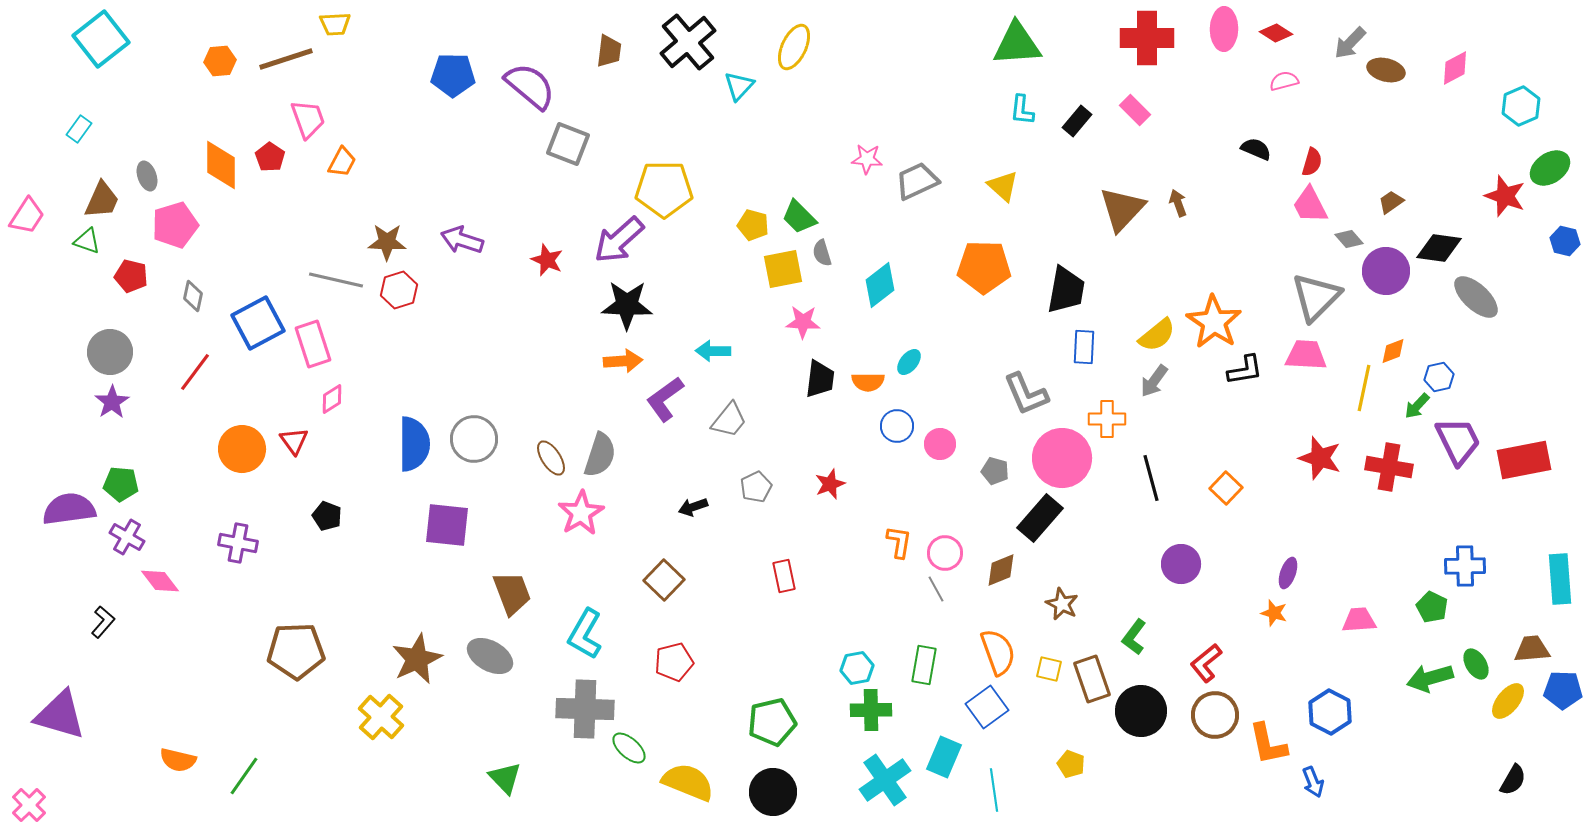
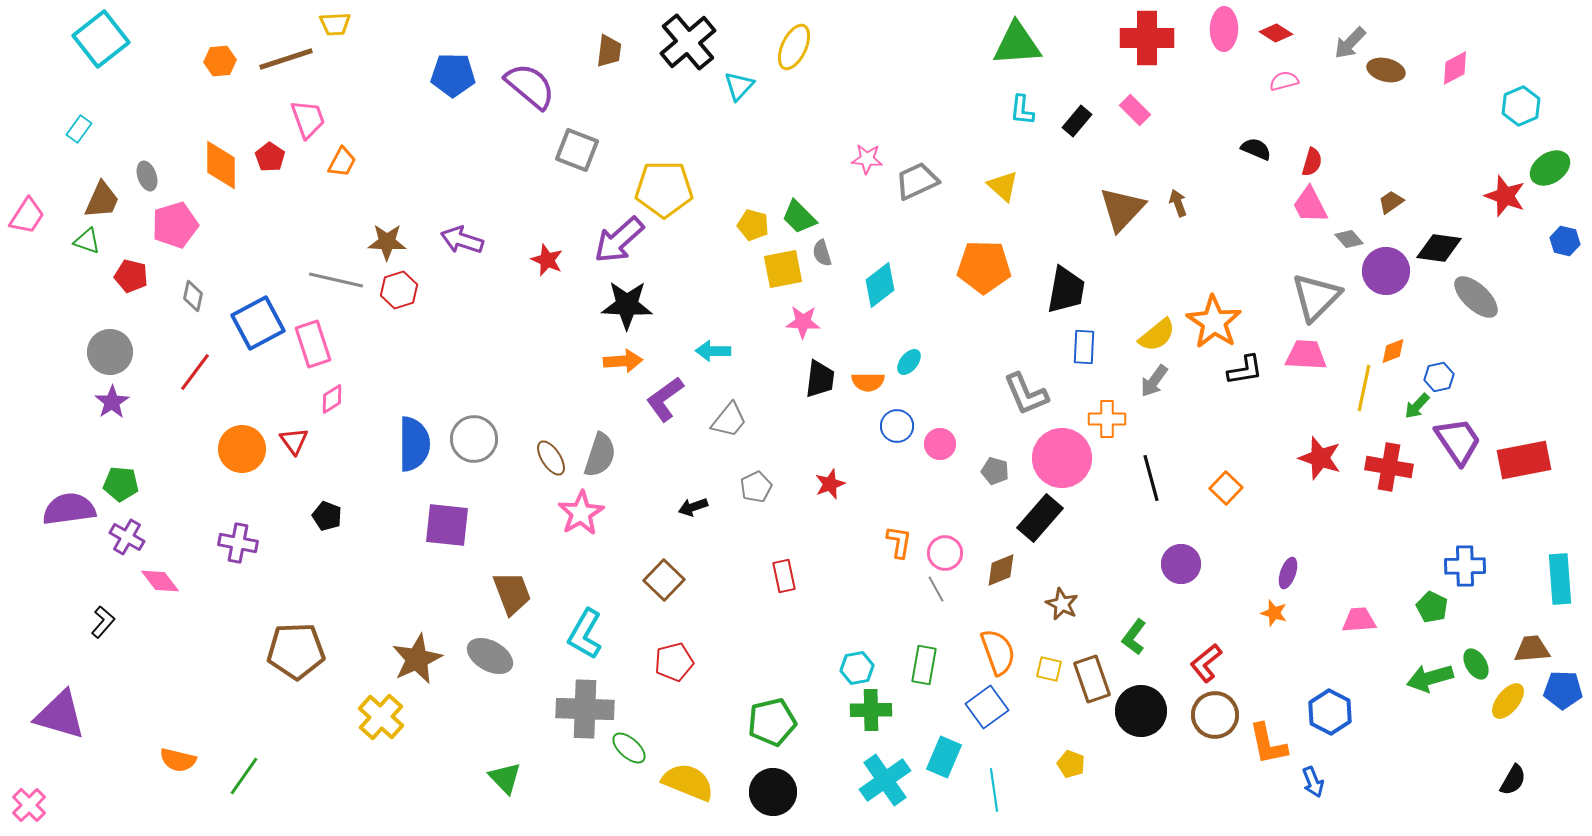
gray square at (568, 144): moved 9 px right, 6 px down
purple trapezoid at (1458, 441): rotated 8 degrees counterclockwise
